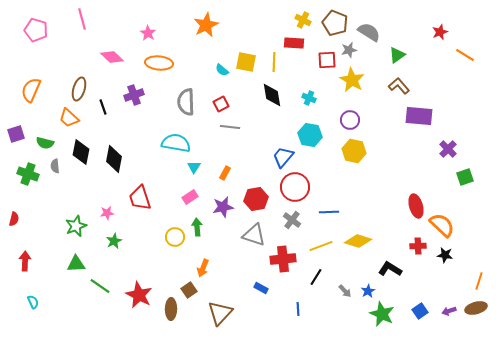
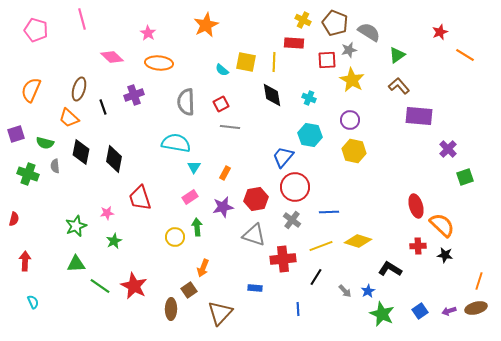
blue rectangle at (261, 288): moved 6 px left; rotated 24 degrees counterclockwise
red star at (139, 295): moved 5 px left, 9 px up
